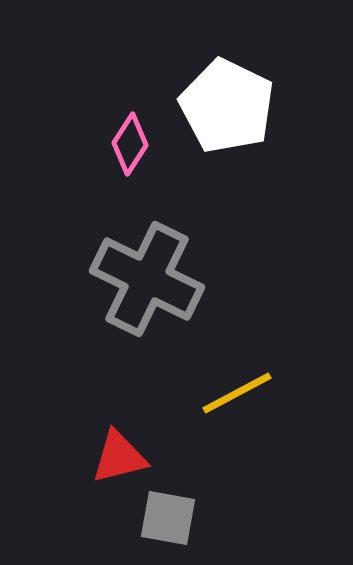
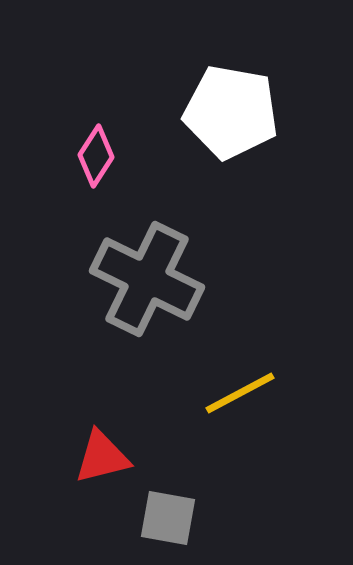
white pentagon: moved 4 px right, 6 px down; rotated 16 degrees counterclockwise
pink diamond: moved 34 px left, 12 px down
yellow line: moved 3 px right
red triangle: moved 17 px left
